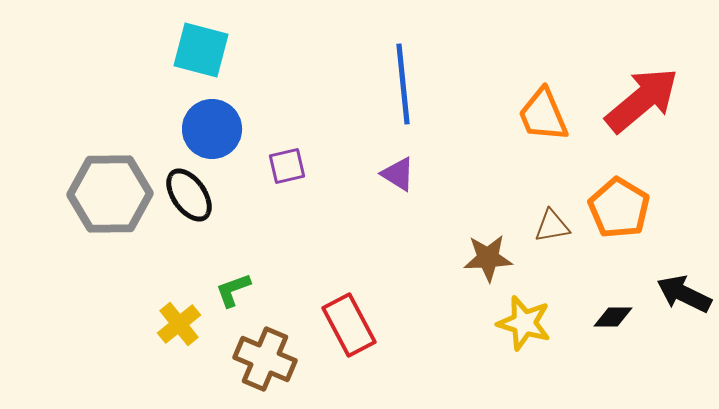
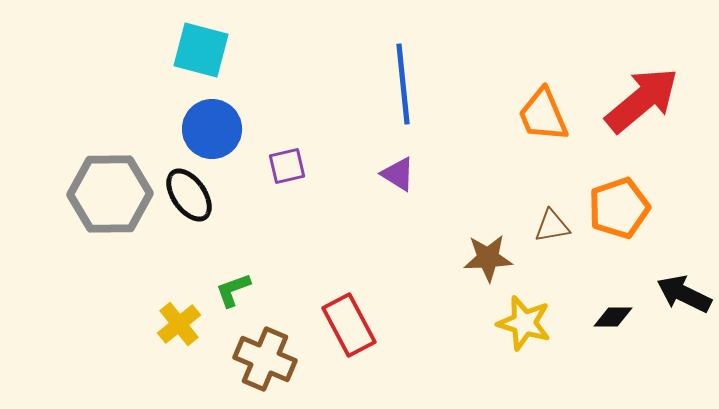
orange pentagon: rotated 22 degrees clockwise
